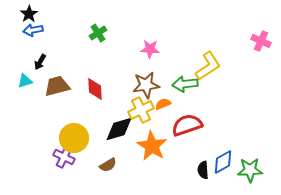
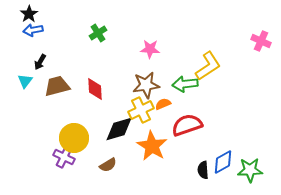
cyan triangle: rotated 35 degrees counterclockwise
